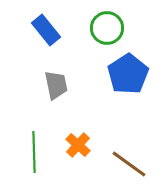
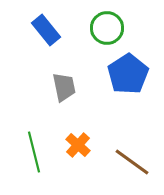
gray trapezoid: moved 8 px right, 2 px down
green line: rotated 12 degrees counterclockwise
brown line: moved 3 px right, 2 px up
